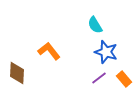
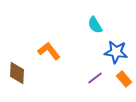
blue star: moved 10 px right; rotated 10 degrees counterclockwise
purple line: moved 4 px left
